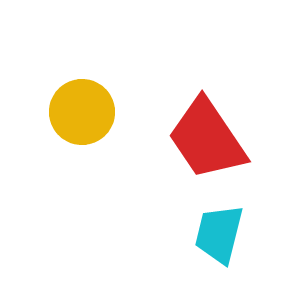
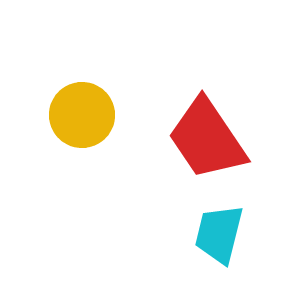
yellow circle: moved 3 px down
